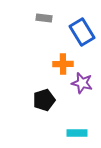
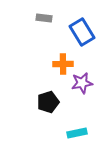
purple star: rotated 25 degrees counterclockwise
black pentagon: moved 4 px right, 2 px down
cyan rectangle: rotated 12 degrees counterclockwise
